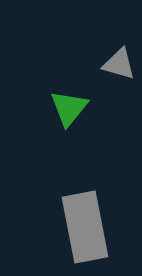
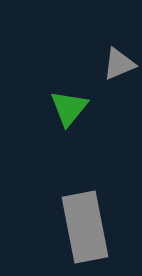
gray triangle: rotated 39 degrees counterclockwise
